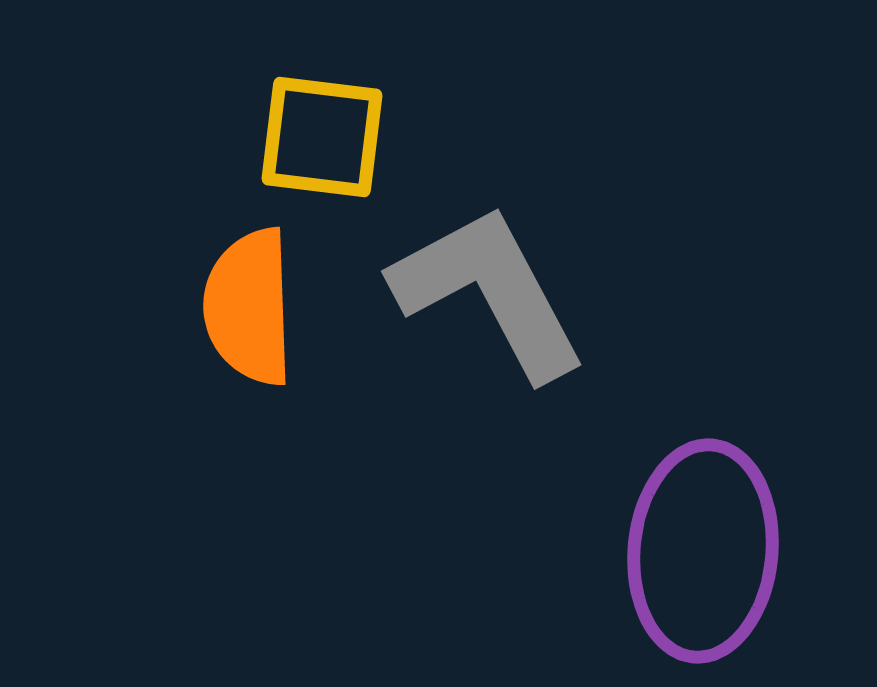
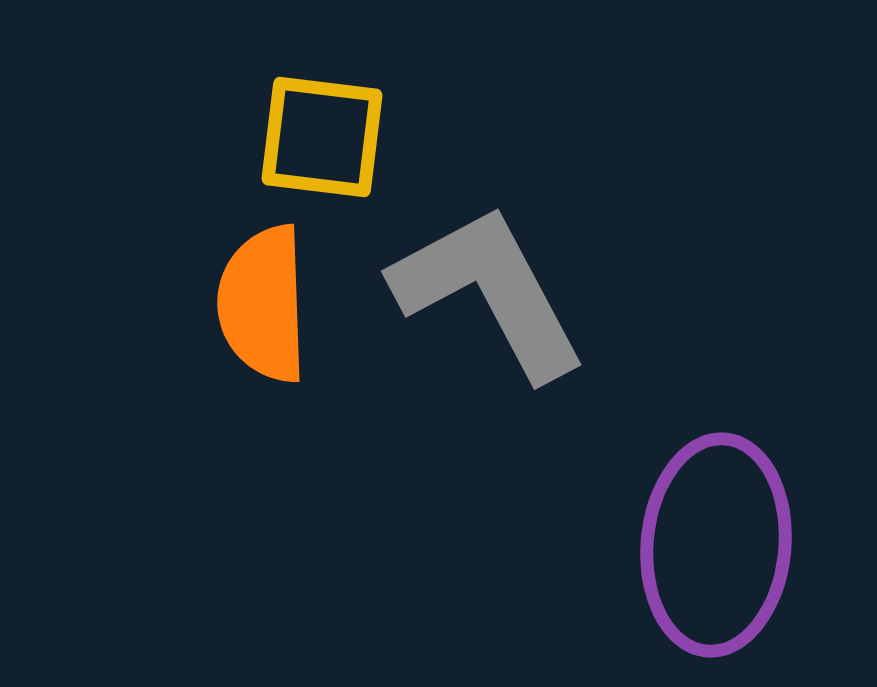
orange semicircle: moved 14 px right, 3 px up
purple ellipse: moved 13 px right, 6 px up
